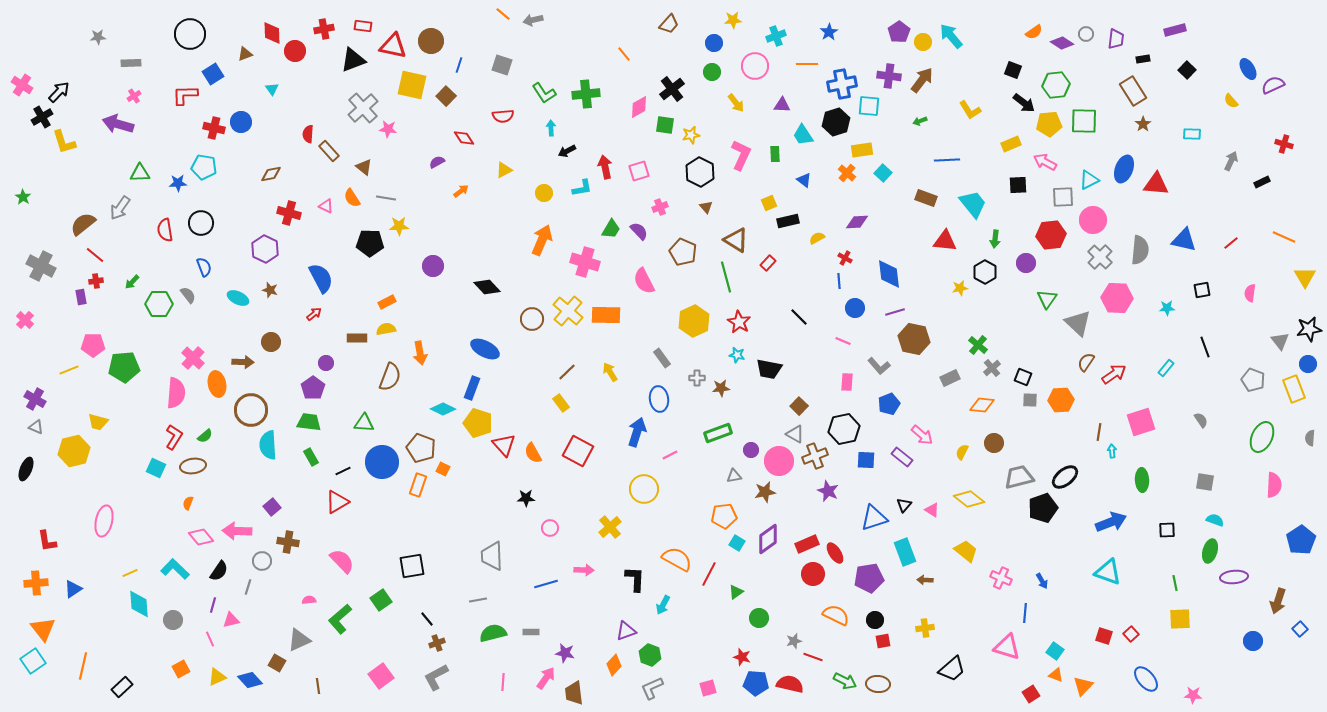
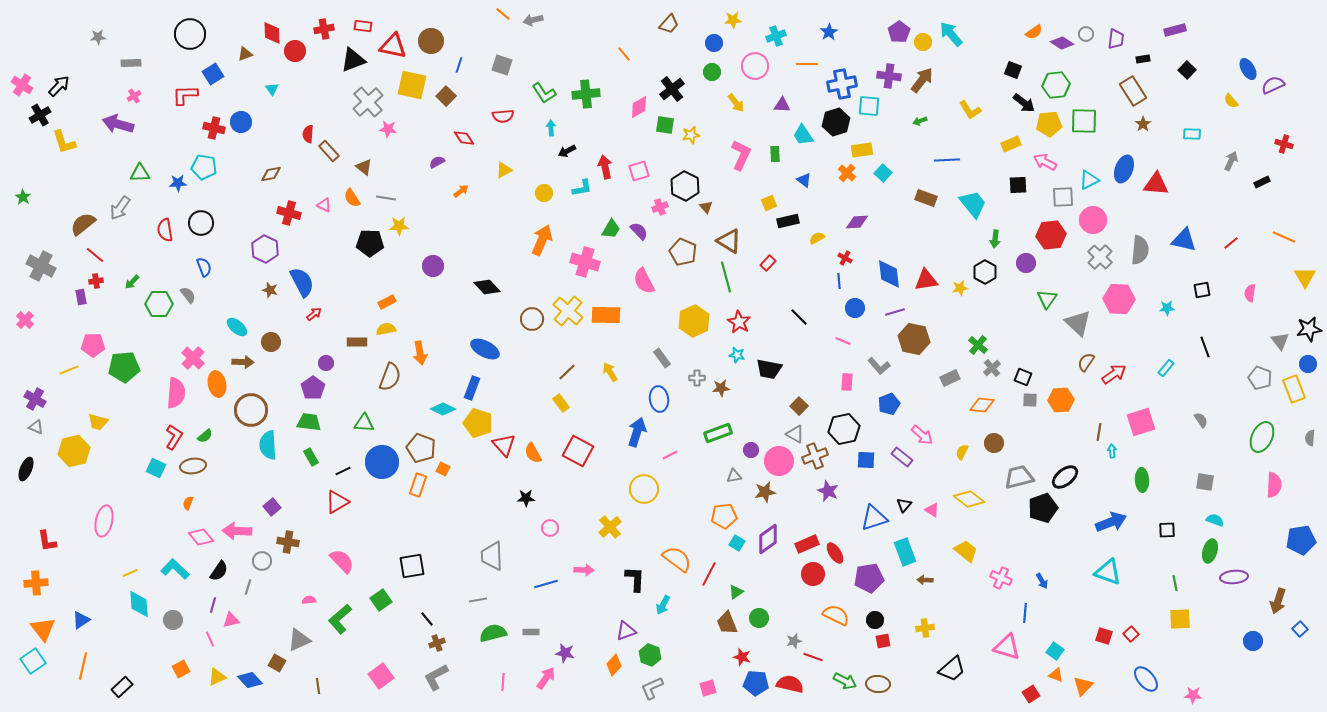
cyan arrow at (951, 36): moved 2 px up
black arrow at (59, 92): moved 6 px up
gray cross at (363, 108): moved 5 px right, 6 px up
black cross at (42, 117): moved 2 px left, 2 px up
black hexagon at (700, 172): moved 15 px left, 14 px down
pink triangle at (326, 206): moved 2 px left, 1 px up
brown triangle at (736, 240): moved 7 px left, 1 px down
red triangle at (945, 241): moved 19 px left, 39 px down; rotated 15 degrees counterclockwise
blue semicircle at (321, 278): moved 19 px left, 4 px down
cyan ellipse at (238, 298): moved 1 px left, 29 px down; rotated 15 degrees clockwise
pink hexagon at (1117, 298): moved 2 px right, 1 px down
brown rectangle at (357, 338): moved 4 px down
gray pentagon at (1253, 380): moved 7 px right, 2 px up
blue pentagon at (1301, 540): rotated 24 degrees clockwise
orange semicircle at (677, 559): rotated 8 degrees clockwise
blue triangle at (73, 589): moved 8 px right, 31 px down
brown trapezoid at (574, 693): moved 153 px right, 70 px up; rotated 15 degrees counterclockwise
